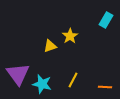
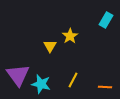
yellow triangle: rotated 40 degrees counterclockwise
purple triangle: moved 1 px down
cyan star: moved 1 px left
